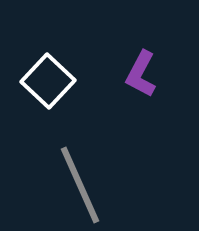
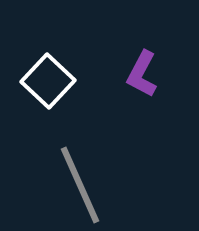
purple L-shape: moved 1 px right
